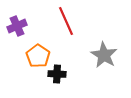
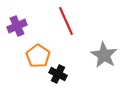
black cross: moved 1 px right; rotated 24 degrees clockwise
